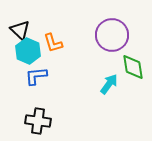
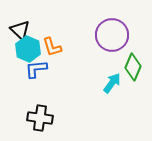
orange L-shape: moved 1 px left, 4 px down
cyan hexagon: moved 2 px up
green diamond: rotated 32 degrees clockwise
blue L-shape: moved 7 px up
cyan arrow: moved 3 px right, 1 px up
black cross: moved 2 px right, 3 px up
